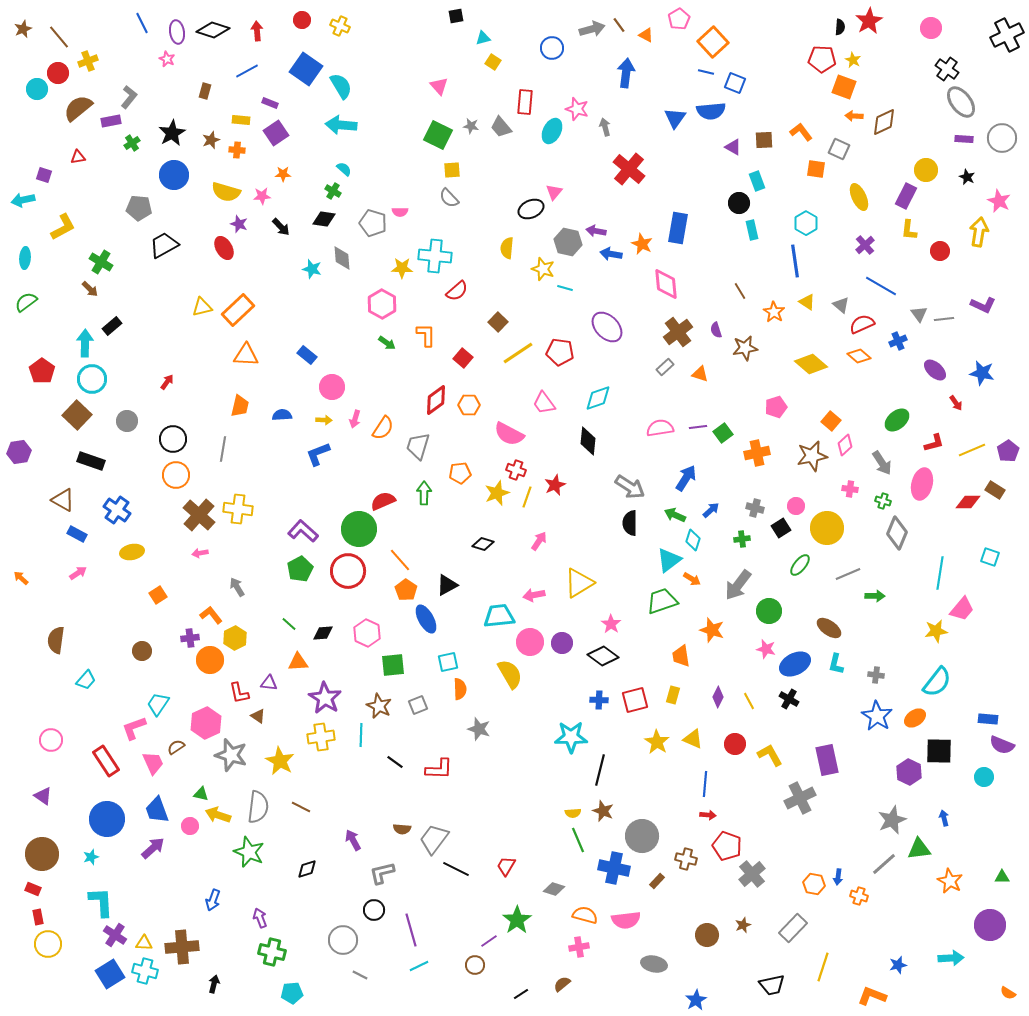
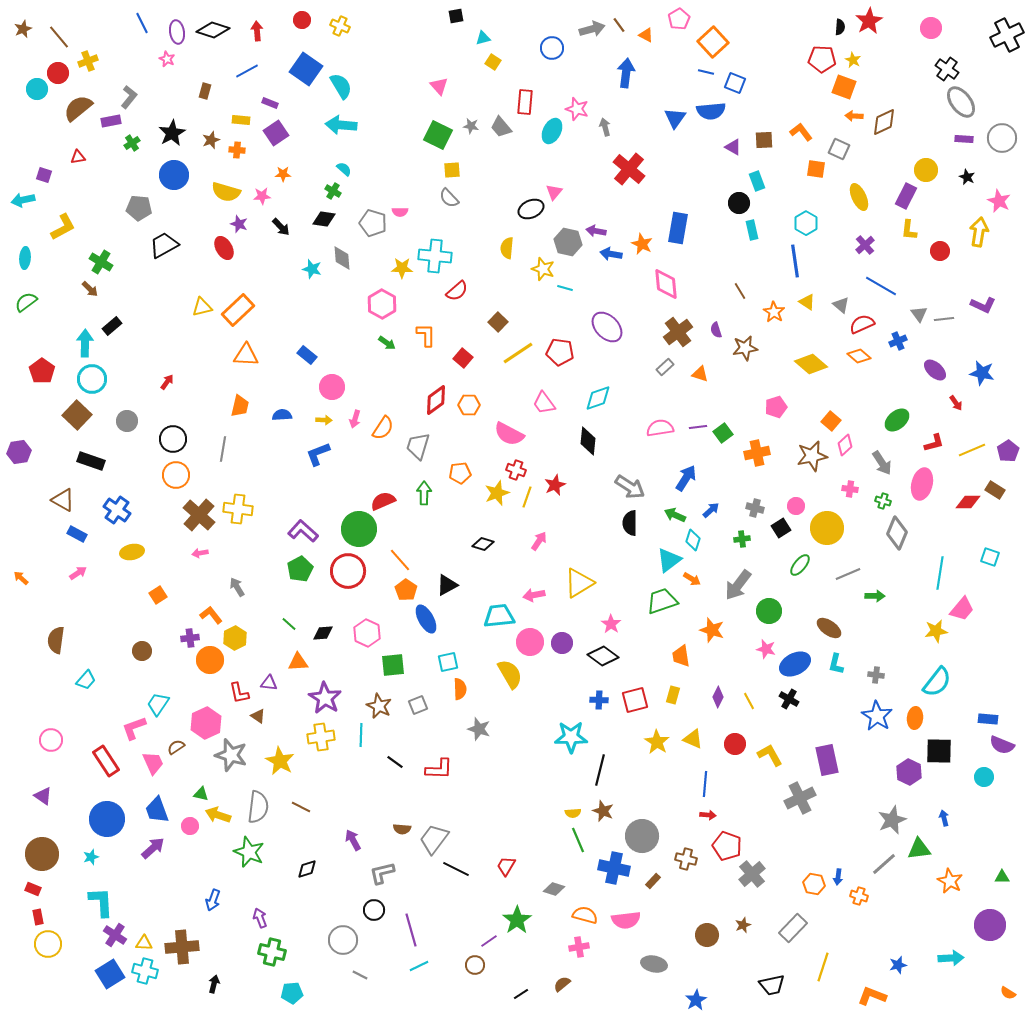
orange ellipse at (915, 718): rotated 50 degrees counterclockwise
brown rectangle at (657, 881): moved 4 px left
